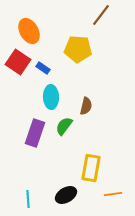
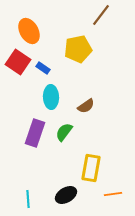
yellow pentagon: rotated 16 degrees counterclockwise
brown semicircle: rotated 42 degrees clockwise
green semicircle: moved 6 px down
